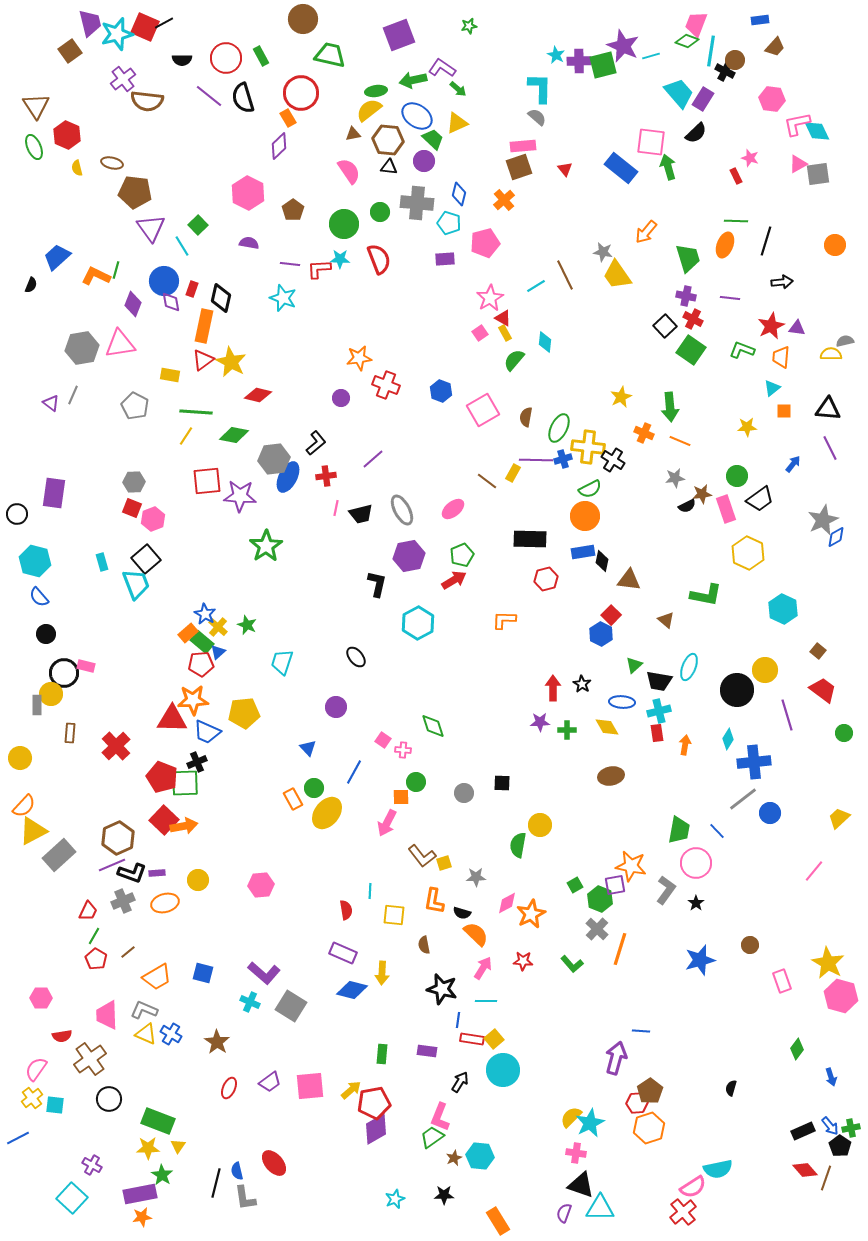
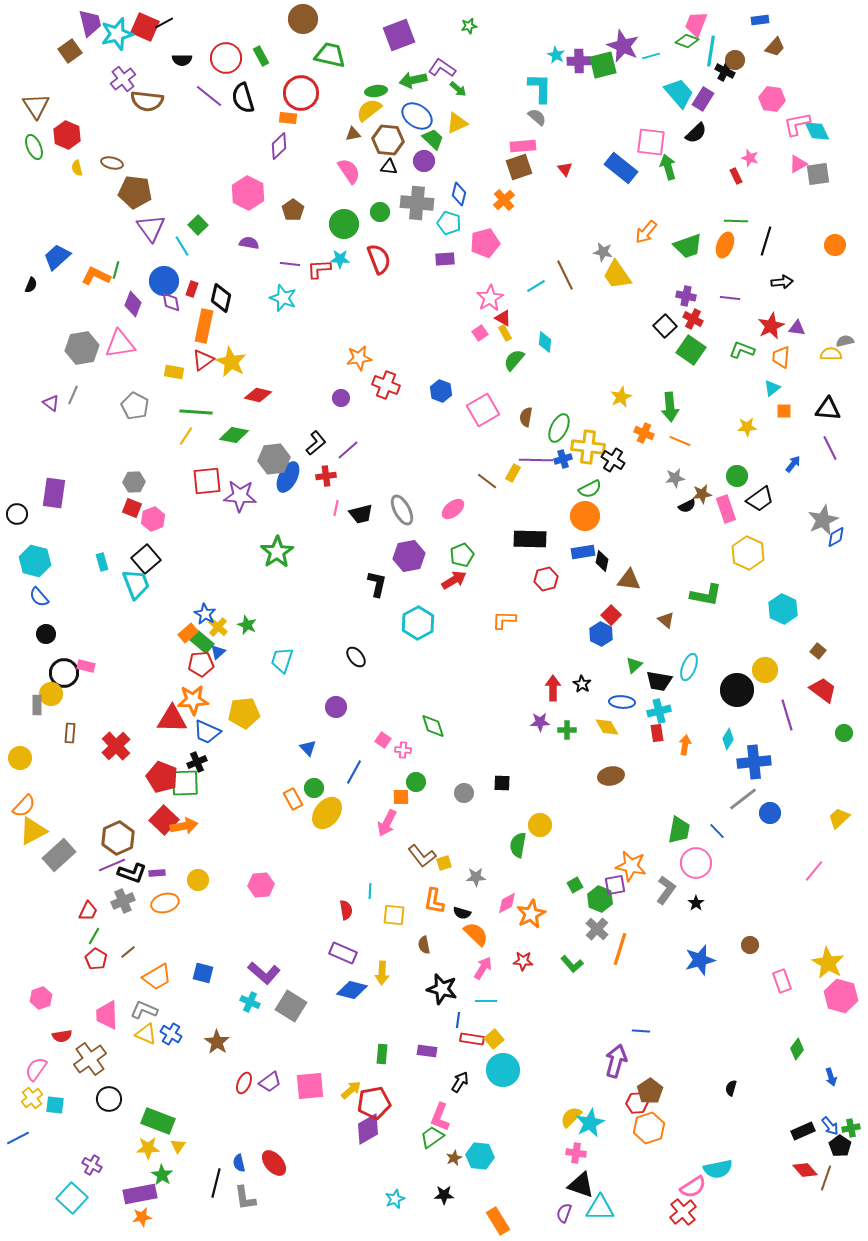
orange rectangle at (288, 118): rotated 54 degrees counterclockwise
green trapezoid at (688, 258): moved 12 px up; rotated 88 degrees clockwise
yellow rectangle at (170, 375): moved 4 px right, 3 px up
purple line at (373, 459): moved 25 px left, 9 px up
green star at (266, 546): moved 11 px right, 6 px down
cyan trapezoid at (282, 662): moved 2 px up
pink hexagon at (41, 998): rotated 20 degrees counterclockwise
purple arrow at (616, 1058): moved 3 px down
red ellipse at (229, 1088): moved 15 px right, 5 px up
purple diamond at (376, 1129): moved 8 px left
blue semicircle at (237, 1171): moved 2 px right, 8 px up
